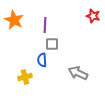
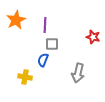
red star: moved 21 px down
orange star: moved 2 px right; rotated 18 degrees clockwise
blue semicircle: moved 1 px right; rotated 24 degrees clockwise
gray arrow: rotated 102 degrees counterclockwise
yellow cross: rotated 24 degrees clockwise
